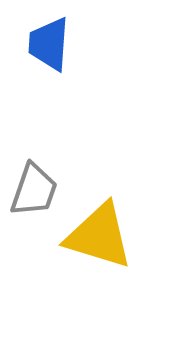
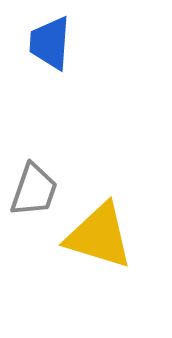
blue trapezoid: moved 1 px right, 1 px up
